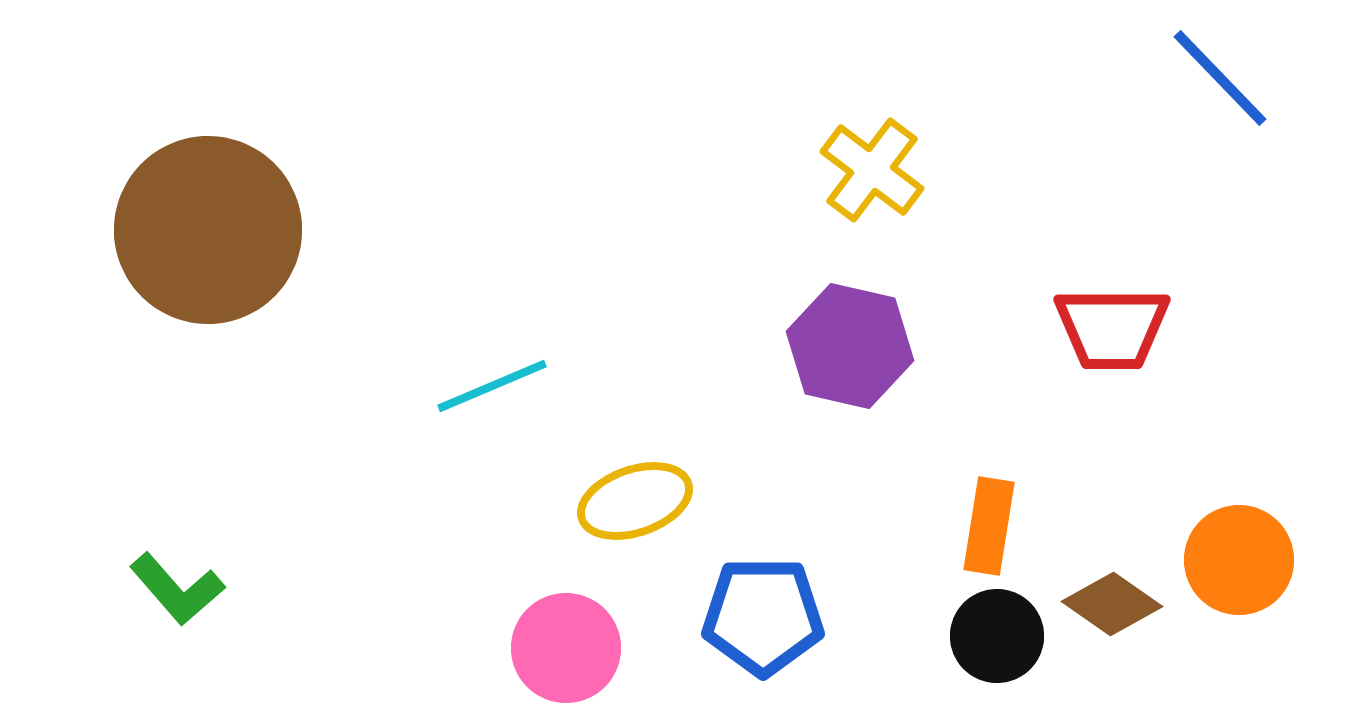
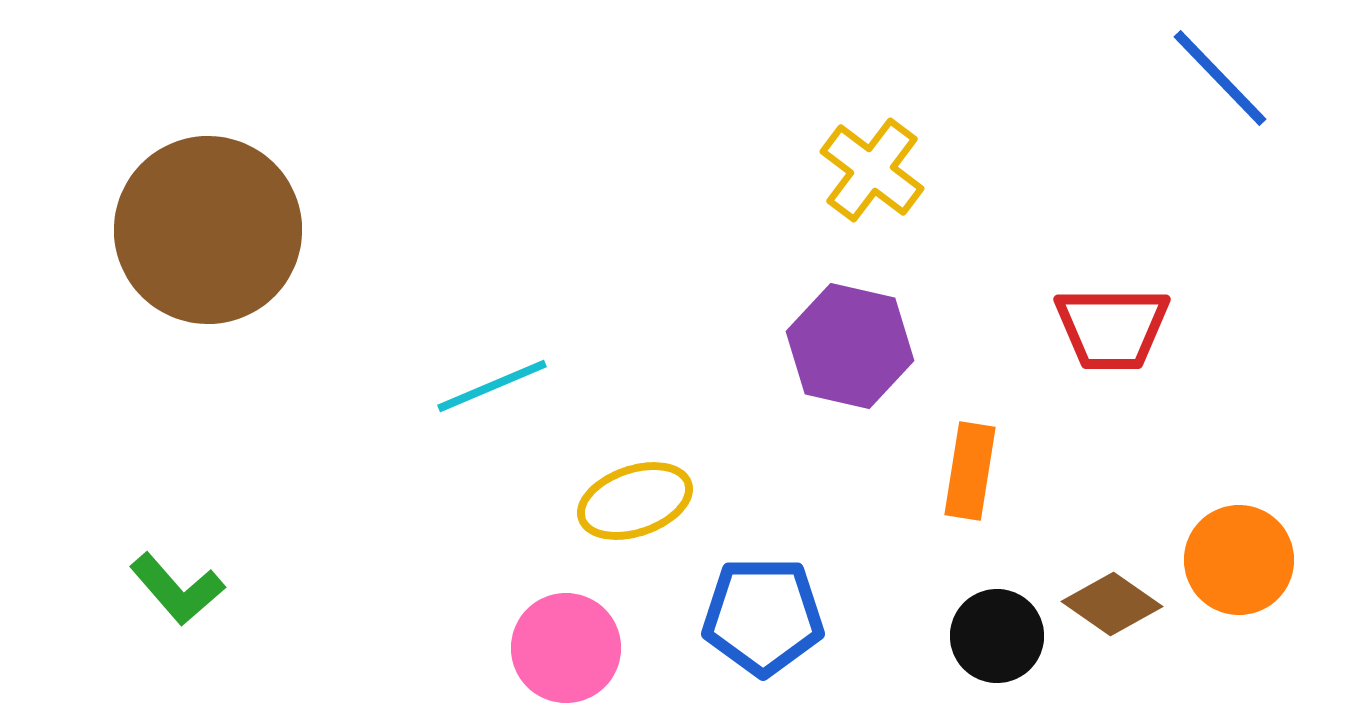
orange rectangle: moved 19 px left, 55 px up
